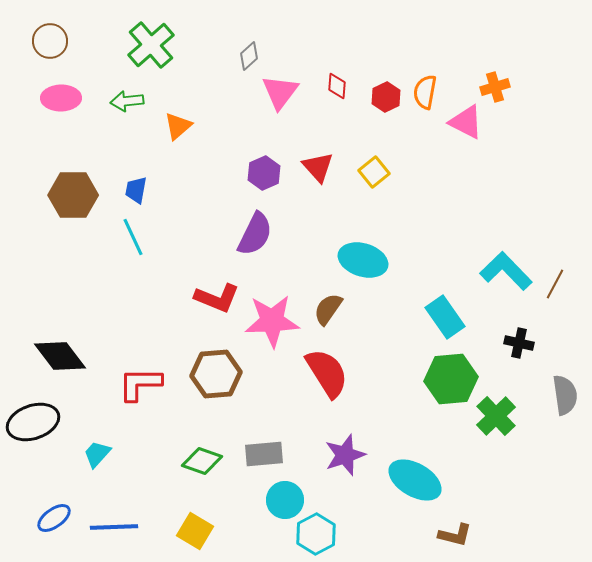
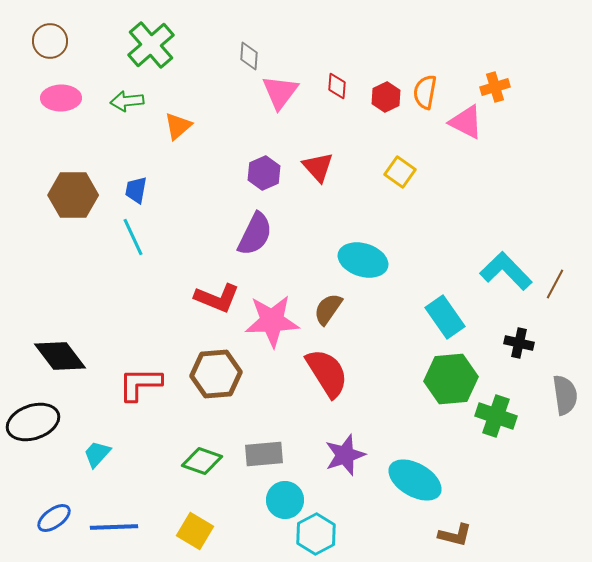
gray diamond at (249, 56): rotated 44 degrees counterclockwise
yellow square at (374, 172): moved 26 px right; rotated 16 degrees counterclockwise
green cross at (496, 416): rotated 27 degrees counterclockwise
